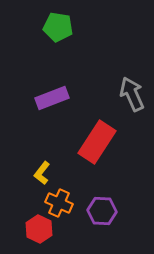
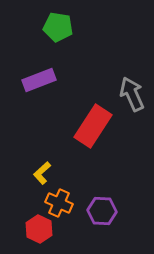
purple rectangle: moved 13 px left, 18 px up
red rectangle: moved 4 px left, 16 px up
yellow L-shape: rotated 10 degrees clockwise
